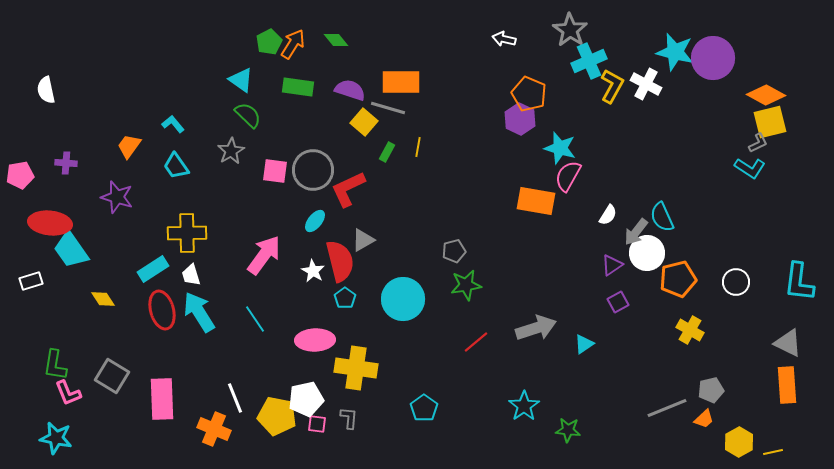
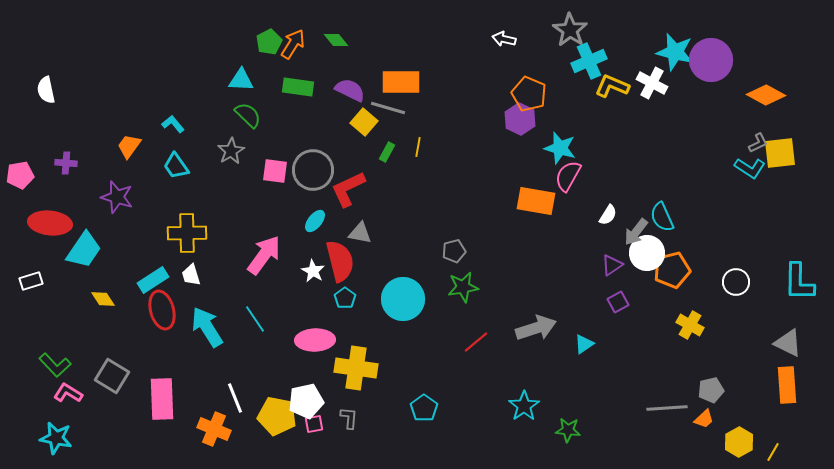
purple circle at (713, 58): moved 2 px left, 2 px down
cyan triangle at (241, 80): rotated 32 degrees counterclockwise
white cross at (646, 84): moved 6 px right, 1 px up
yellow L-shape at (612, 86): rotated 96 degrees counterclockwise
purple semicircle at (350, 90): rotated 8 degrees clockwise
yellow square at (770, 122): moved 10 px right, 31 px down; rotated 8 degrees clockwise
gray triangle at (363, 240): moved 3 px left, 7 px up; rotated 40 degrees clockwise
cyan trapezoid at (71, 250): moved 13 px right; rotated 111 degrees counterclockwise
cyan rectangle at (153, 269): moved 11 px down
orange pentagon at (678, 279): moved 6 px left, 9 px up
cyan L-shape at (799, 282): rotated 6 degrees counterclockwise
green star at (466, 285): moved 3 px left, 2 px down
cyan arrow at (199, 312): moved 8 px right, 15 px down
yellow cross at (690, 330): moved 5 px up
green L-shape at (55, 365): rotated 52 degrees counterclockwise
pink L-shape at (68, 393): rotated 144 degrees clockwise
white pentagon at (306, 399): moved 2 px down
gray line at (667, 408): rotated 18 degrees clockwise
pink square at (317, 424): moved 3 px left; rotated 18 degrees counterclockwise
yellow line at (773, 452): rotated 48 degrees counterclockwise
